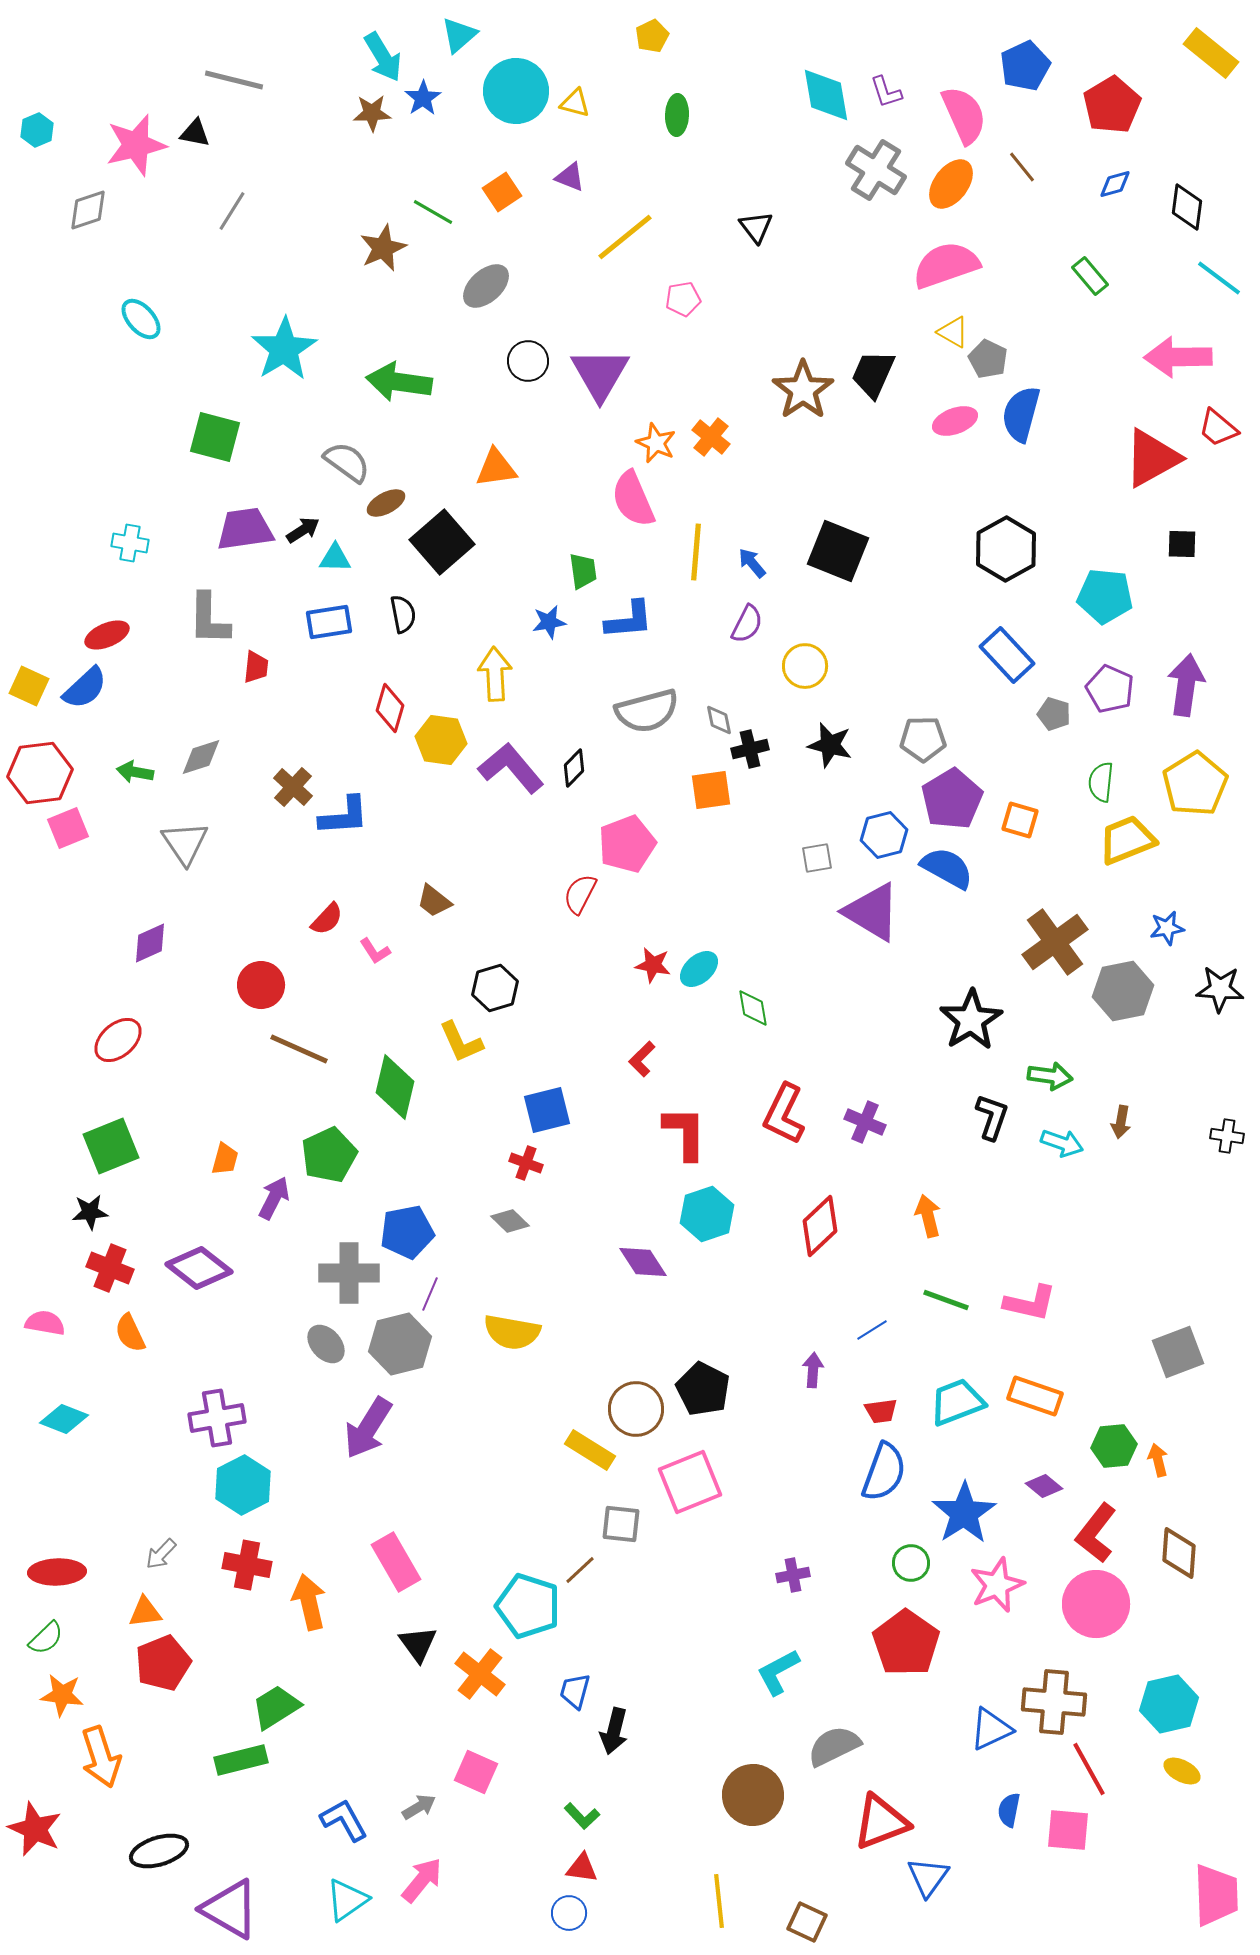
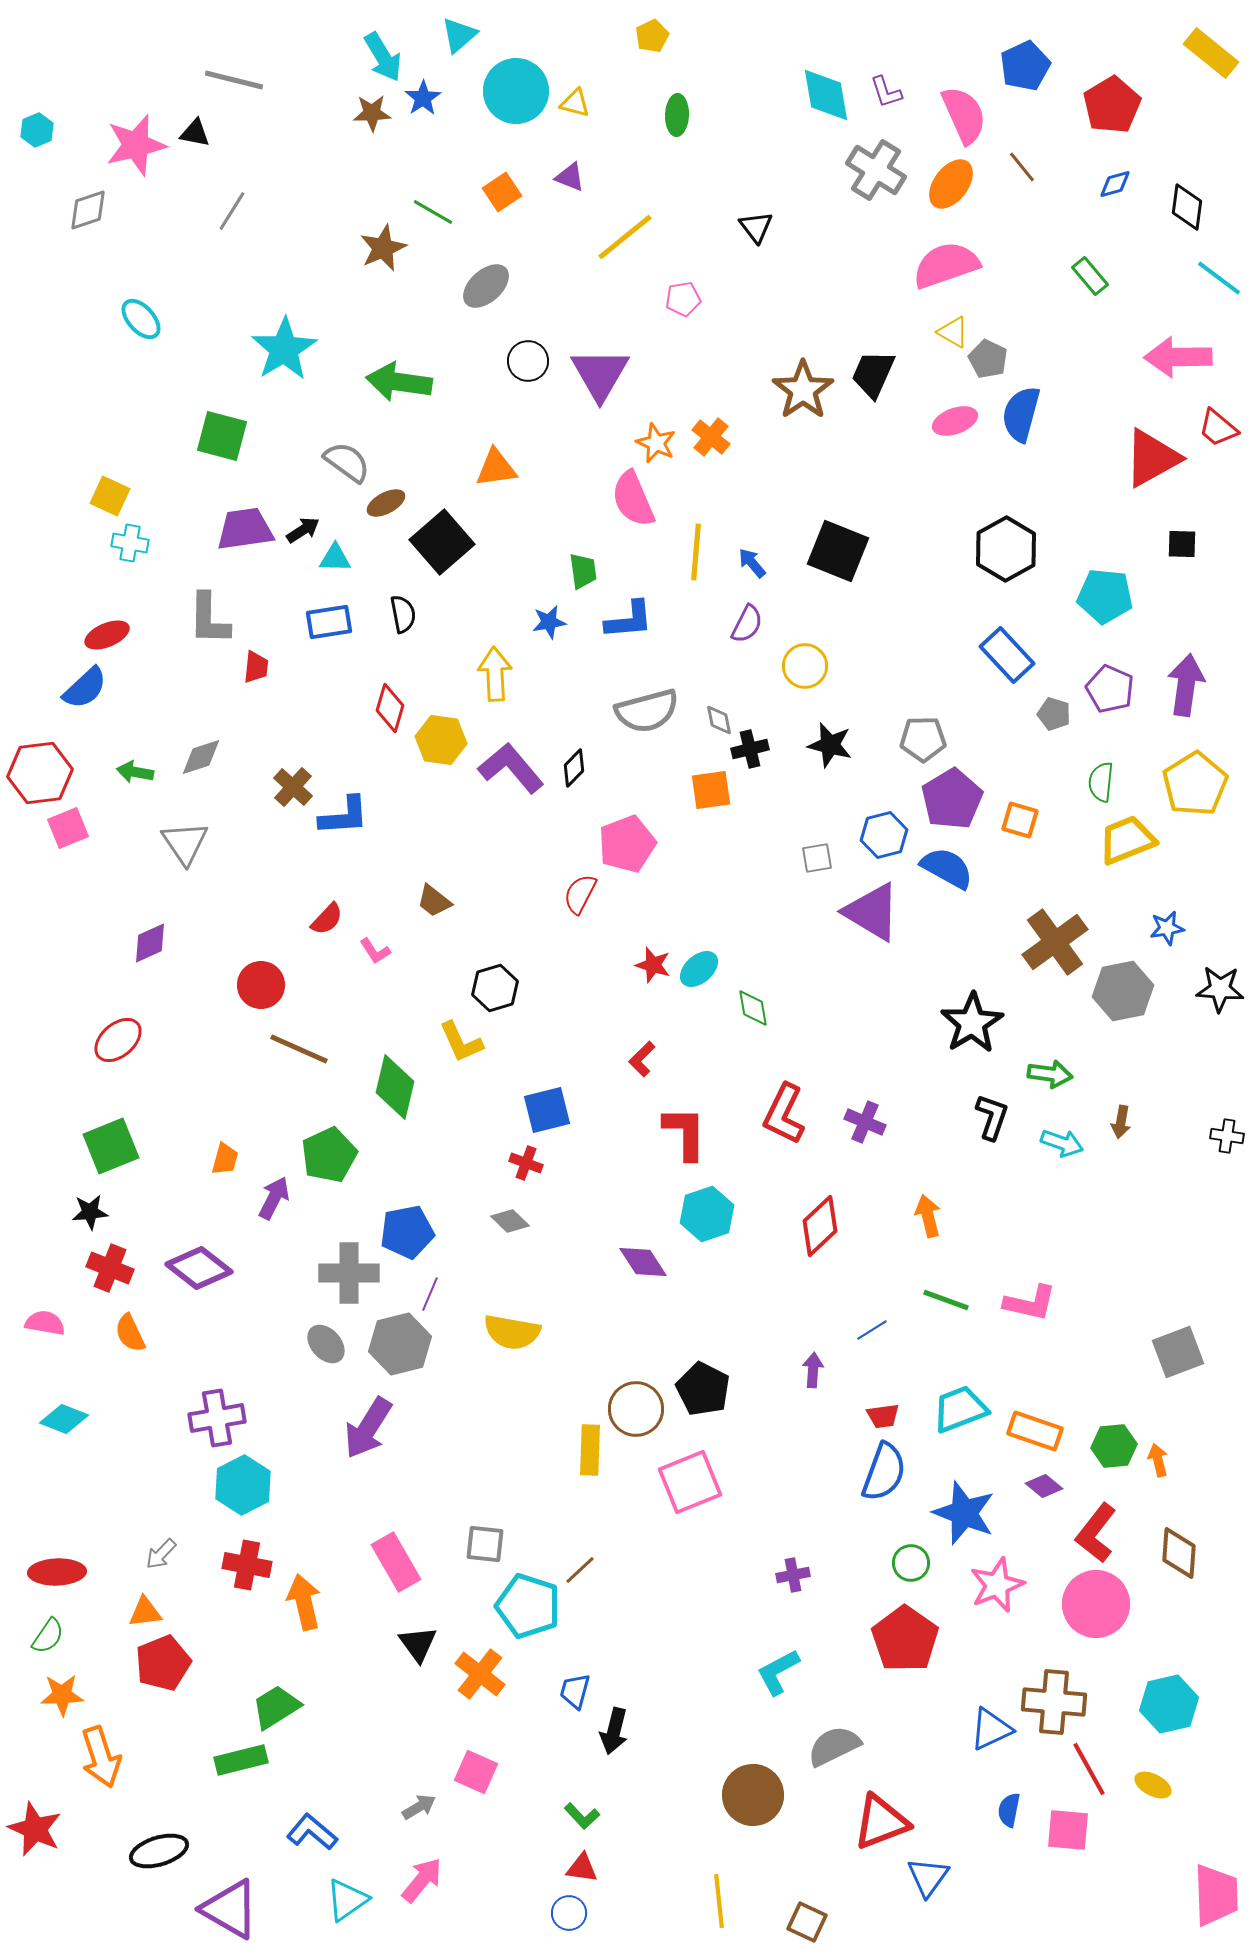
green square at (215, 437): moved 7 px right, 1 px up
yellow square at (29, 686): moved 81 px right, 190 px up
red star at (653, 965): rotated 6 degrees clockwise
black star at (971, 1020): moved 1 px right, 3 px down
green arrow at (1050, 1076): moved 2 px up
orange rectangle at (1035, 1396): moved 35 px down
cyan trapezoid at (957, 1402): moved 3 px right, 7 px down
red trapezoid at (881, 1411): moved 2 px right, 5 px down
yellow rectangle at (590, 1450): rotated 60 degrees clockwise
blue star at (964, 1513): rotated 18 degrees counterclockwise
gray square at (621, 1524): moved 136 px left, 20 px down
orange arrow at (309, 1602): moved 5 px left
green semicircle at (46, 1638): moved 2 px right, 2 px up; rotated 12 degrees counterclockwise
red pentagon at (906, 1643): moved 1 px left, 4 px up
orange star at (62, 1695): rotated 9 degrees counterclockwise
yellow ellipse at (1182, 1771): moved 29 px left, 14 px down
blue L-shape at (344, 1820): moved 32 px left, 12 px down; rotated 21 degrees counterclockwise
